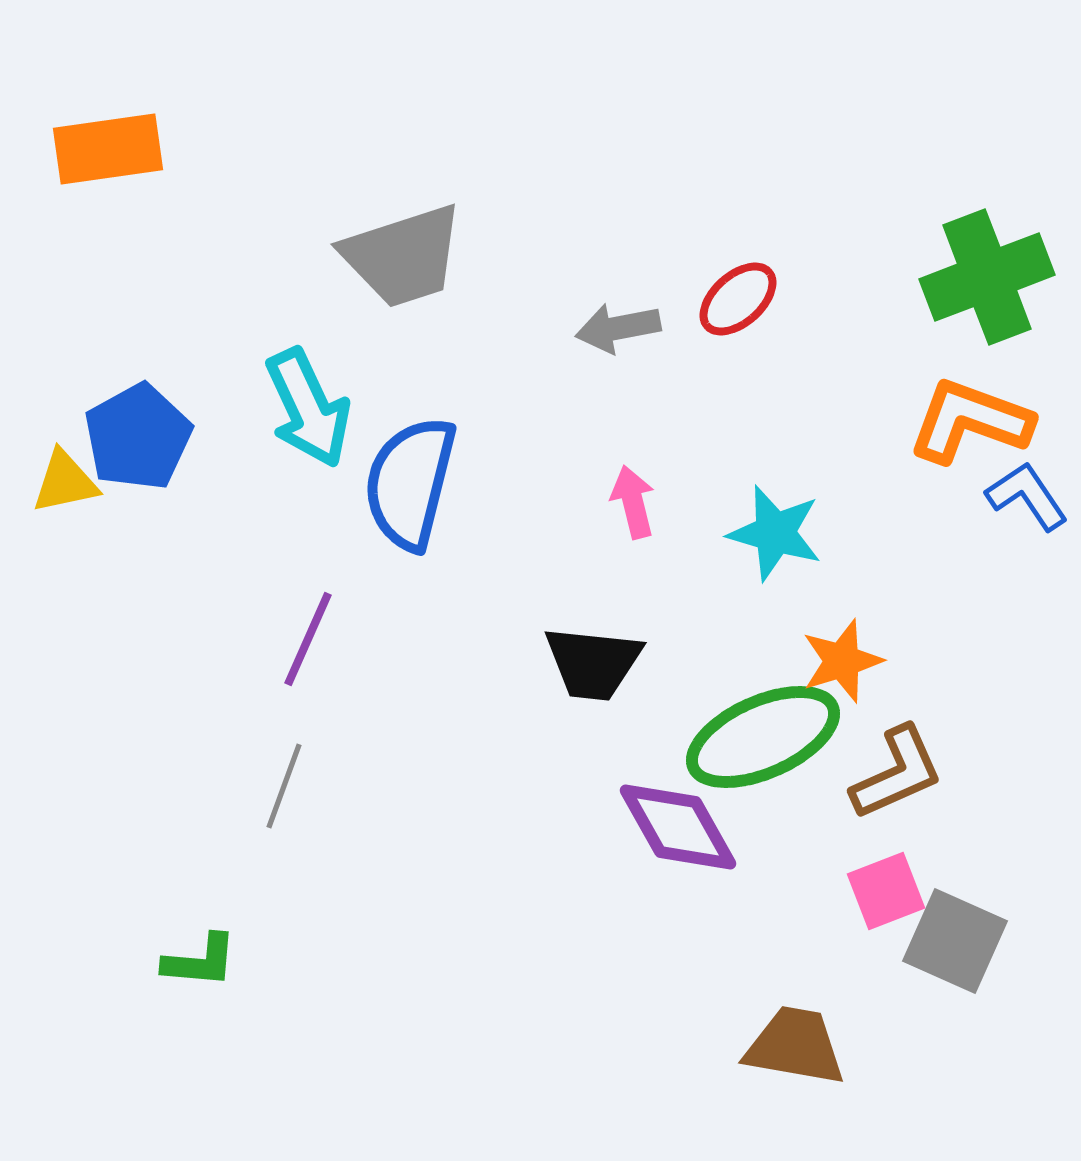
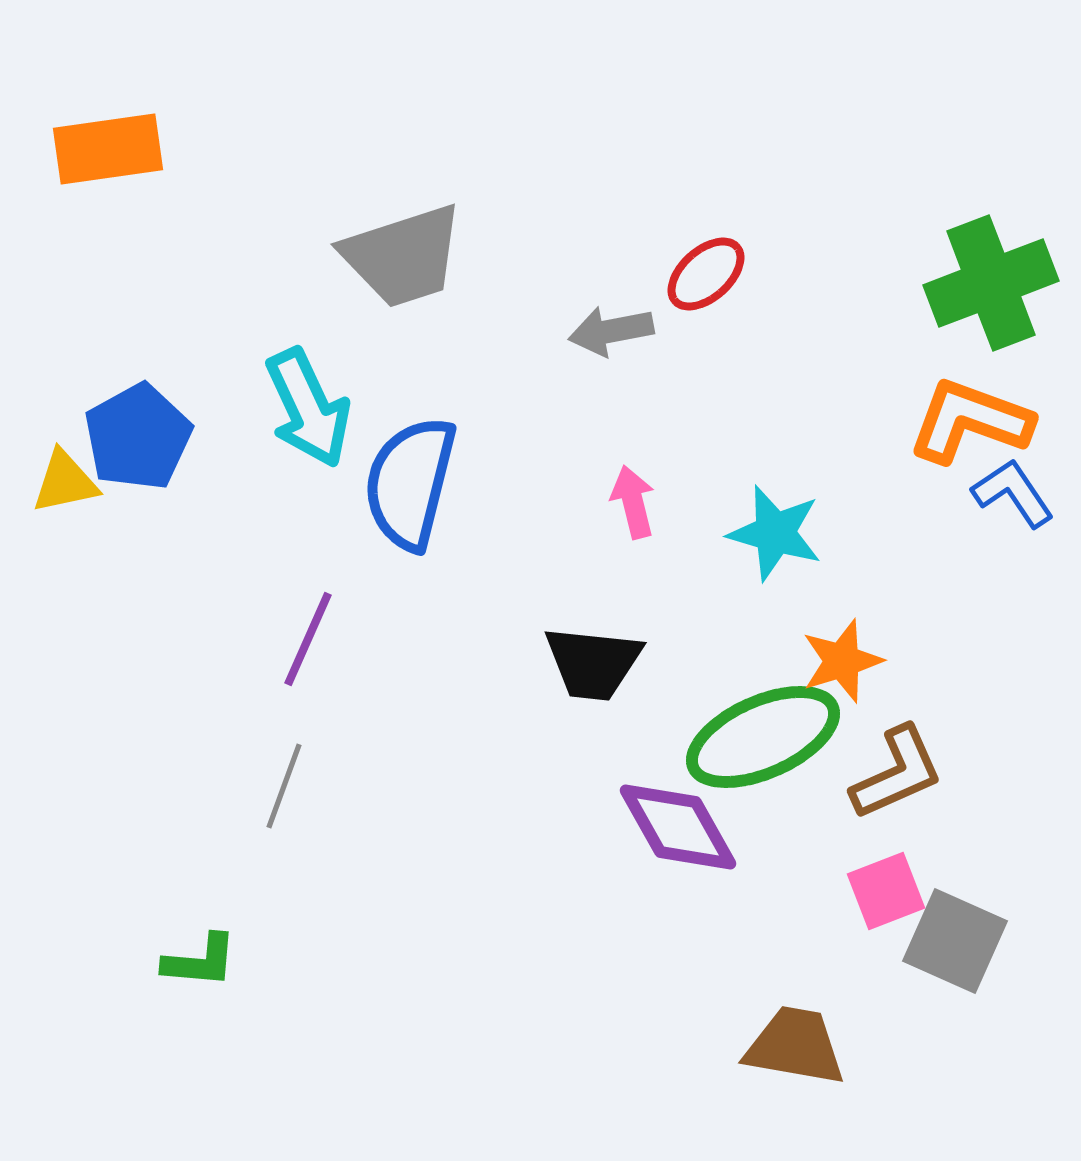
green cross: moved 4 px right, 6 px down
red ellipse: moved 32 px left, 25 px up
gray arrow: moved 7 px left, 3 px down
blue L-shape: moved 14 px left, 3 px up
